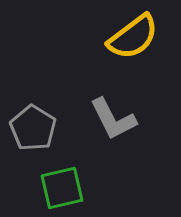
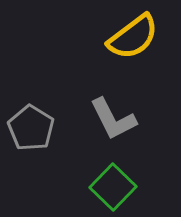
gray pentagon: moved 2 px left
green square: moved 51 px right, 1 px up; rotated 33 degrees counterclockwise
